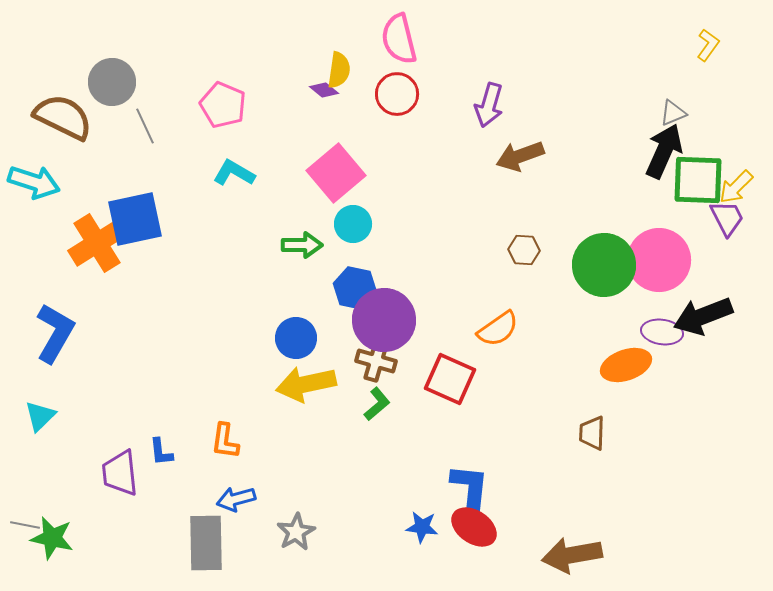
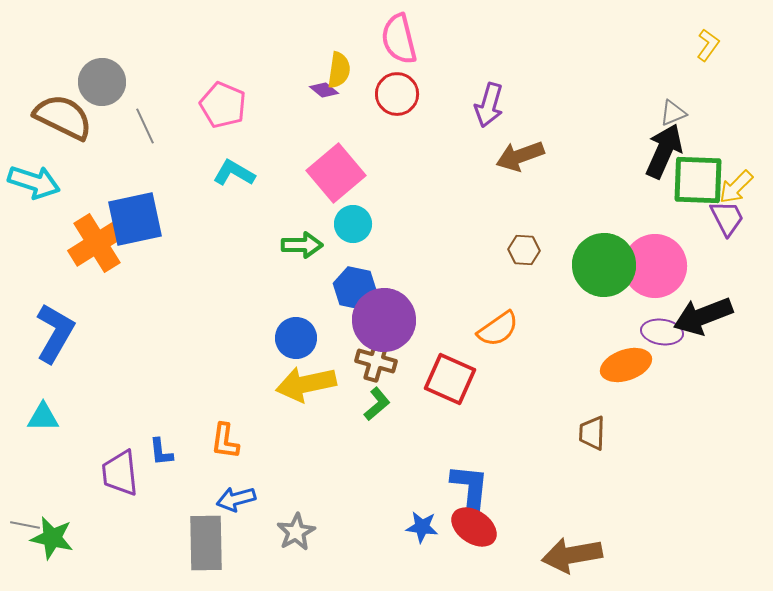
gray circle at (112, 82): moved 10 px left
pink circle at (659, 260): moved 4 px left, 6 px down
cyan triangle at (40, 416): moved 3 px right, 1 px down; rotated 44 degrees clockwise
